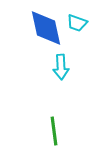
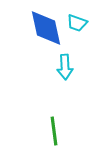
cyan arrow: moved 4 px right
